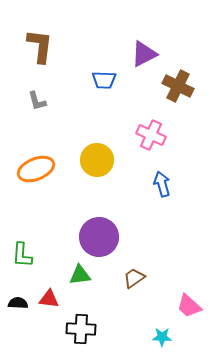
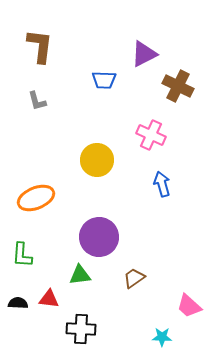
orange ellipse: moved 29 px down
